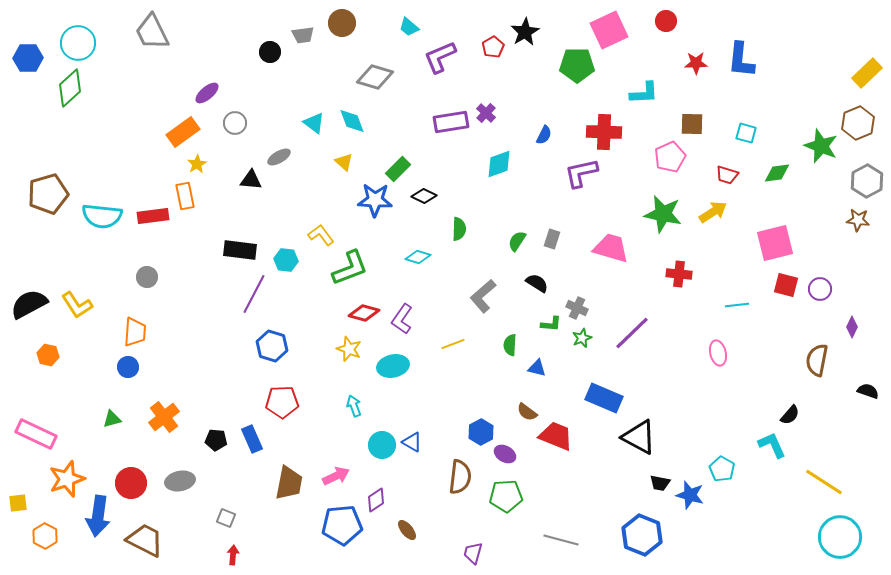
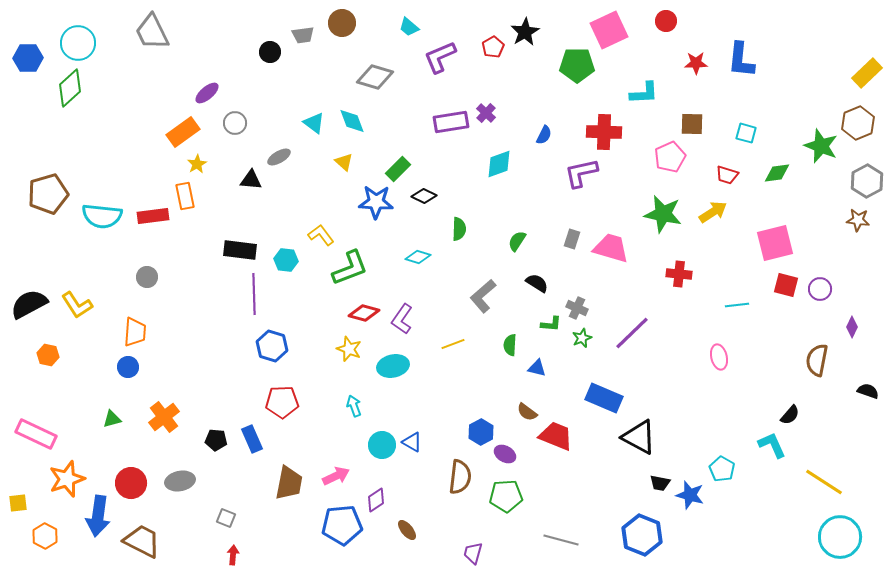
blue star at (375, 200): moved 1 px right, 2 px down
gray rectangle at (552, 239): moved 20 px right
purple line at (254, 294): rotated 30 degrees counterclockwise
pink ellipse at (718, 353): moved 1 px right, 4 px down
brown trapezoid at (145, 540): moved 3 px left, 1 px down
